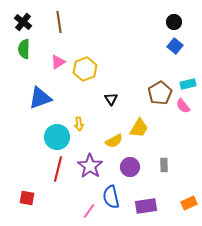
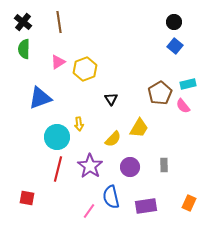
yellow semicircle: moved 1 px left, 2 px up; rotated 18 degrees counterclockwise
orange rectangle: rotated 42 degrees counterclockwise
